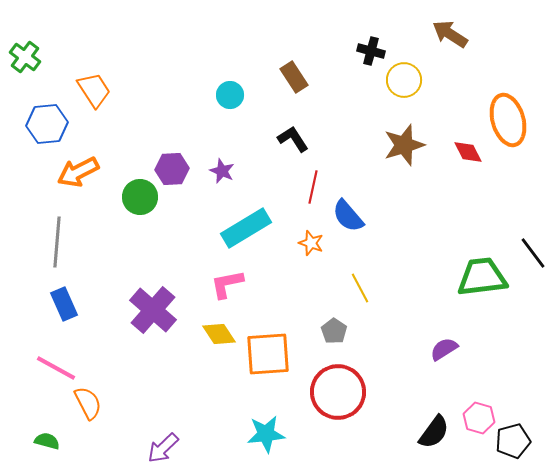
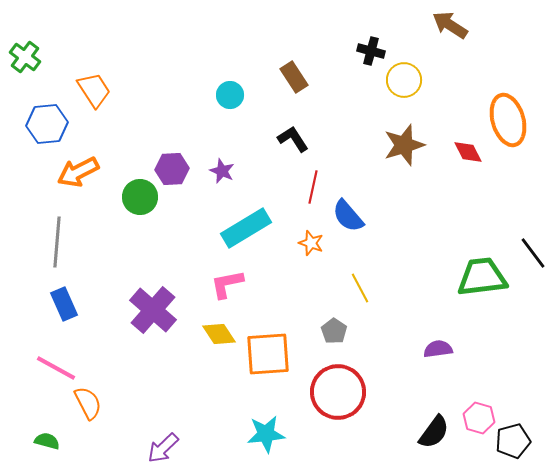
brown arrow: moved 9 px up
purple semicircle: moved 6 px left; rotated 24 degrees clockwise
